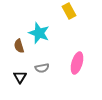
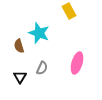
gray semicircle: rotated 56 degrees counterclockwise
